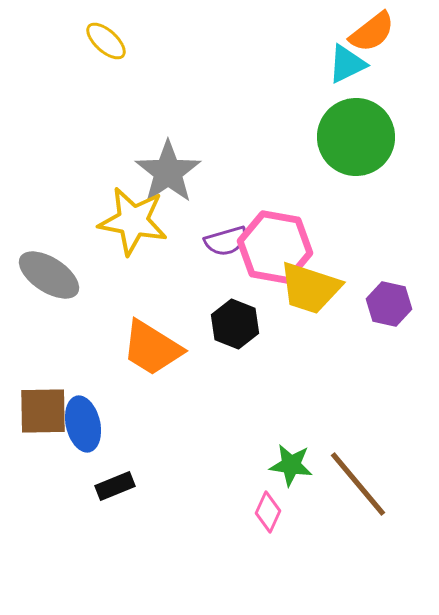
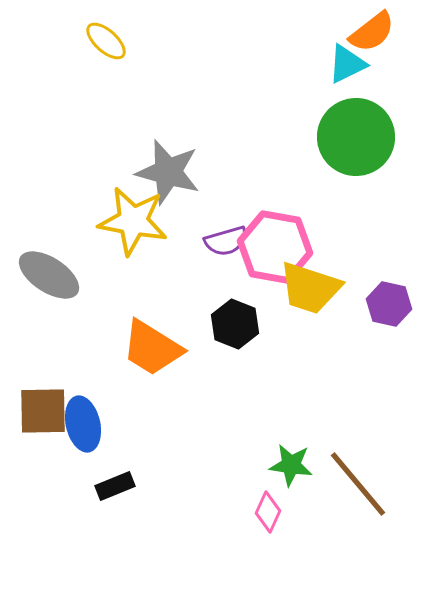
gray star: rotated 22 degrees counterclockwise
